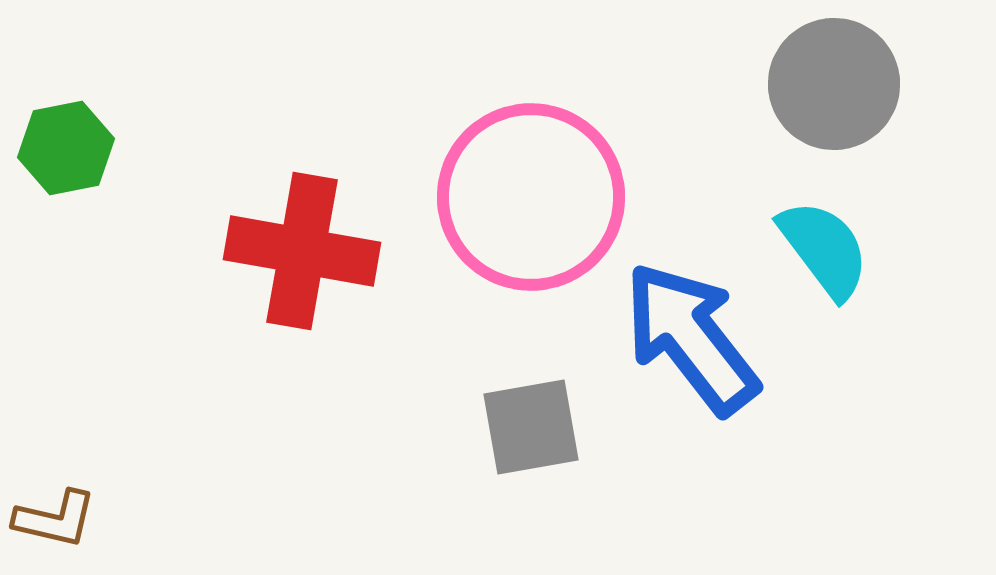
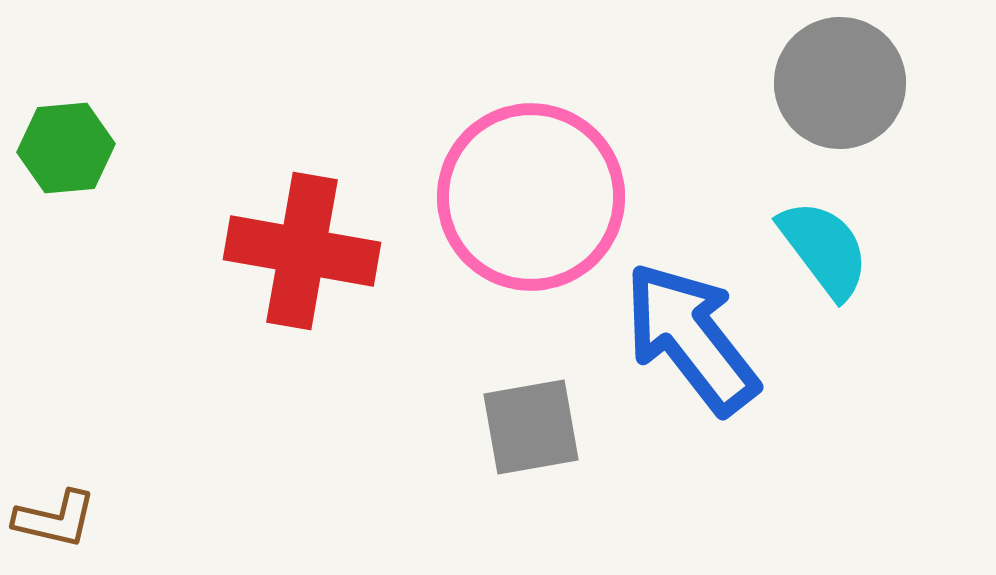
gray circle: moved 6 px right, 1 px up
green hexagon: rotated 6 degrees clockwise
